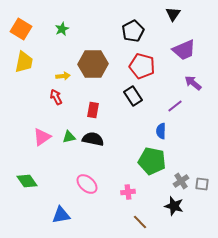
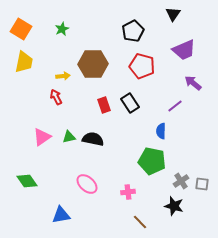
black rectangle: moved 3 px left, 7 px down
red rectangle: moved 11 px right, 5 px up; rotated 28 degrees counterclockwise
